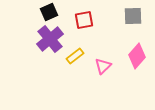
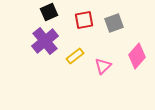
gray square: moved 19 px left, 7 px down; rotated 18 degrees counterclockwise
purple cross: moved 5 px left, 2 px down
